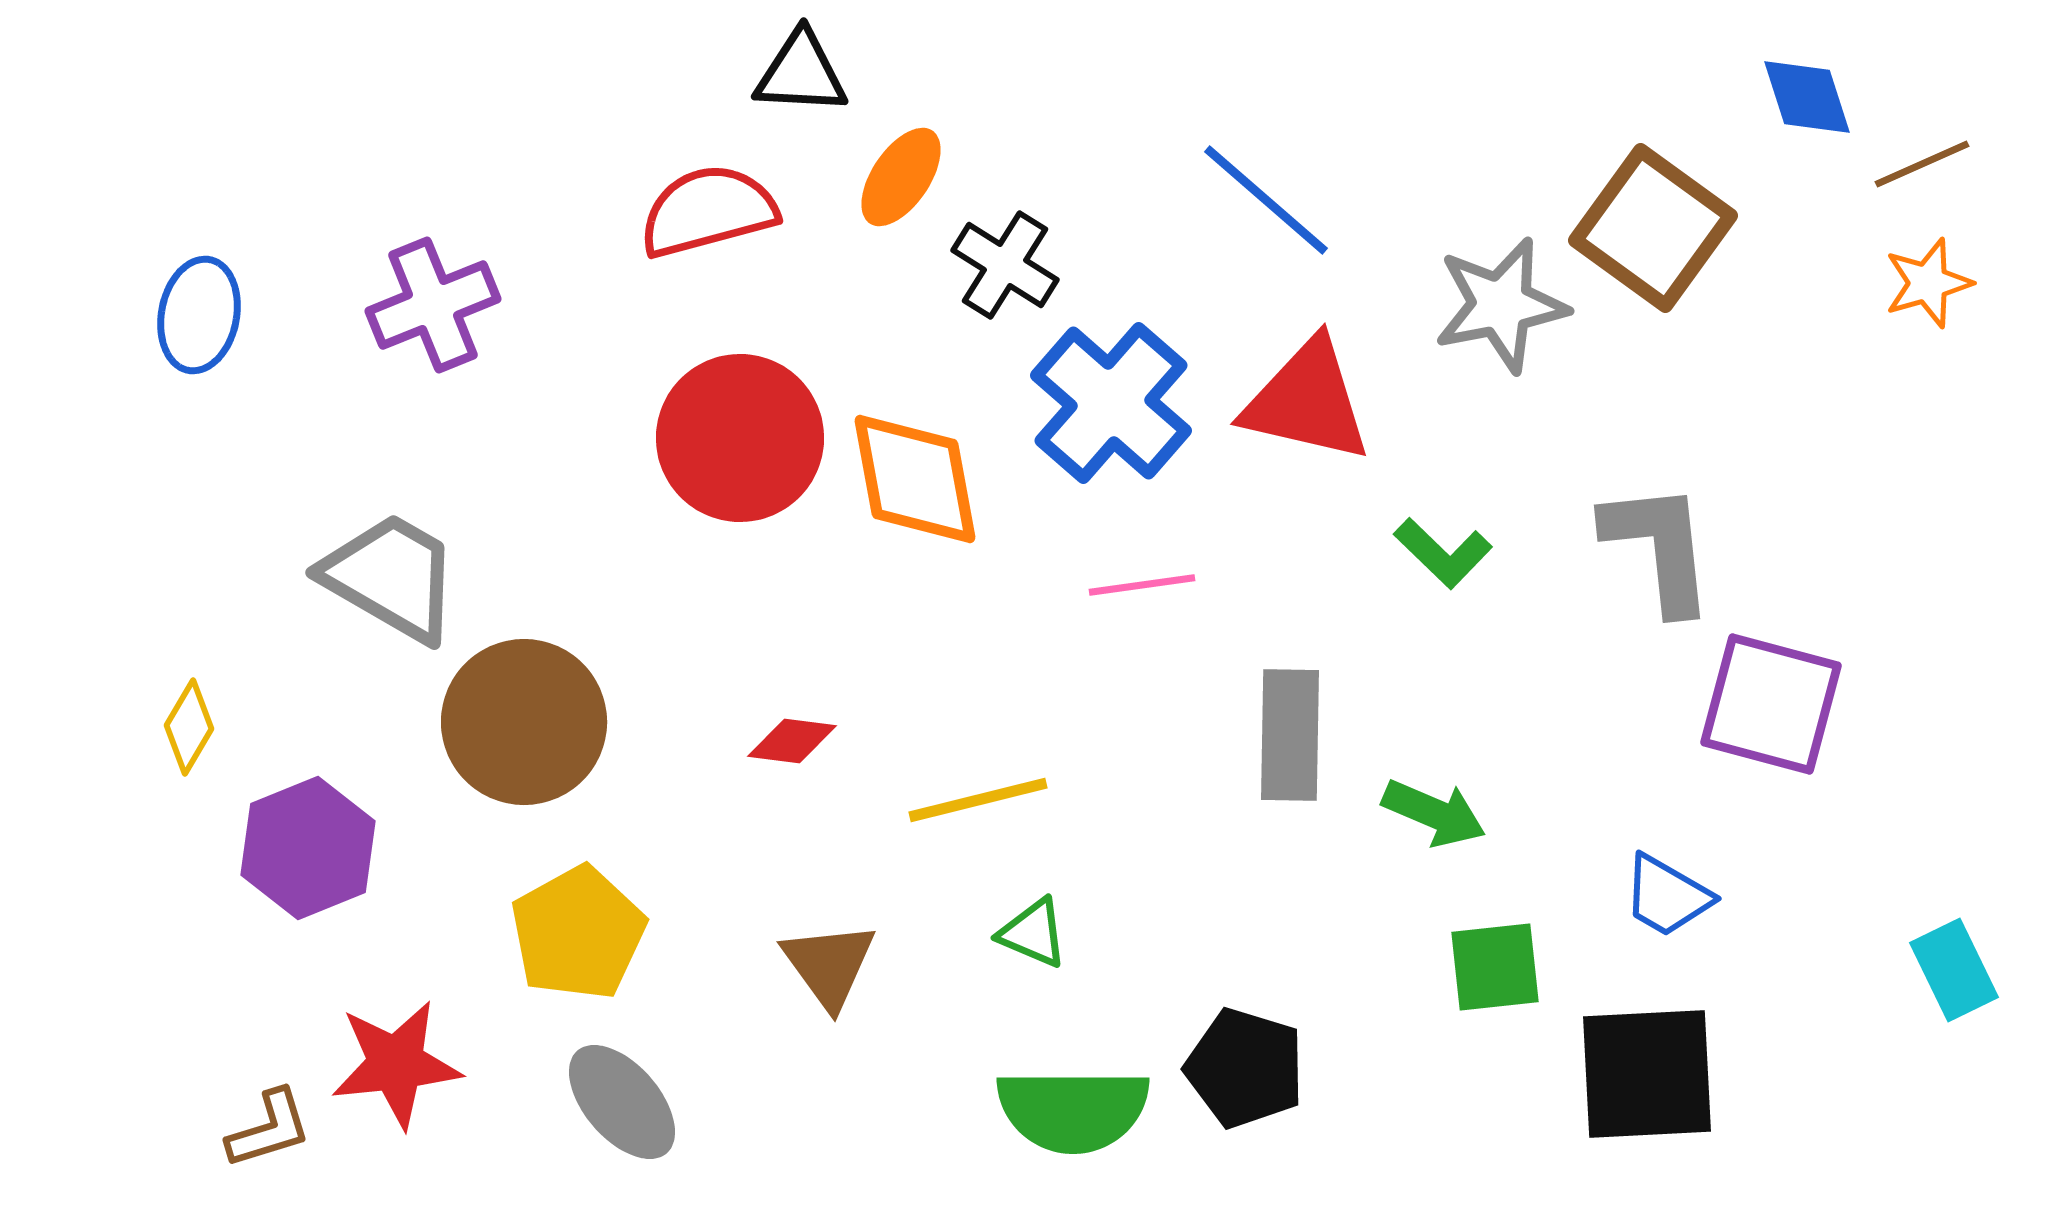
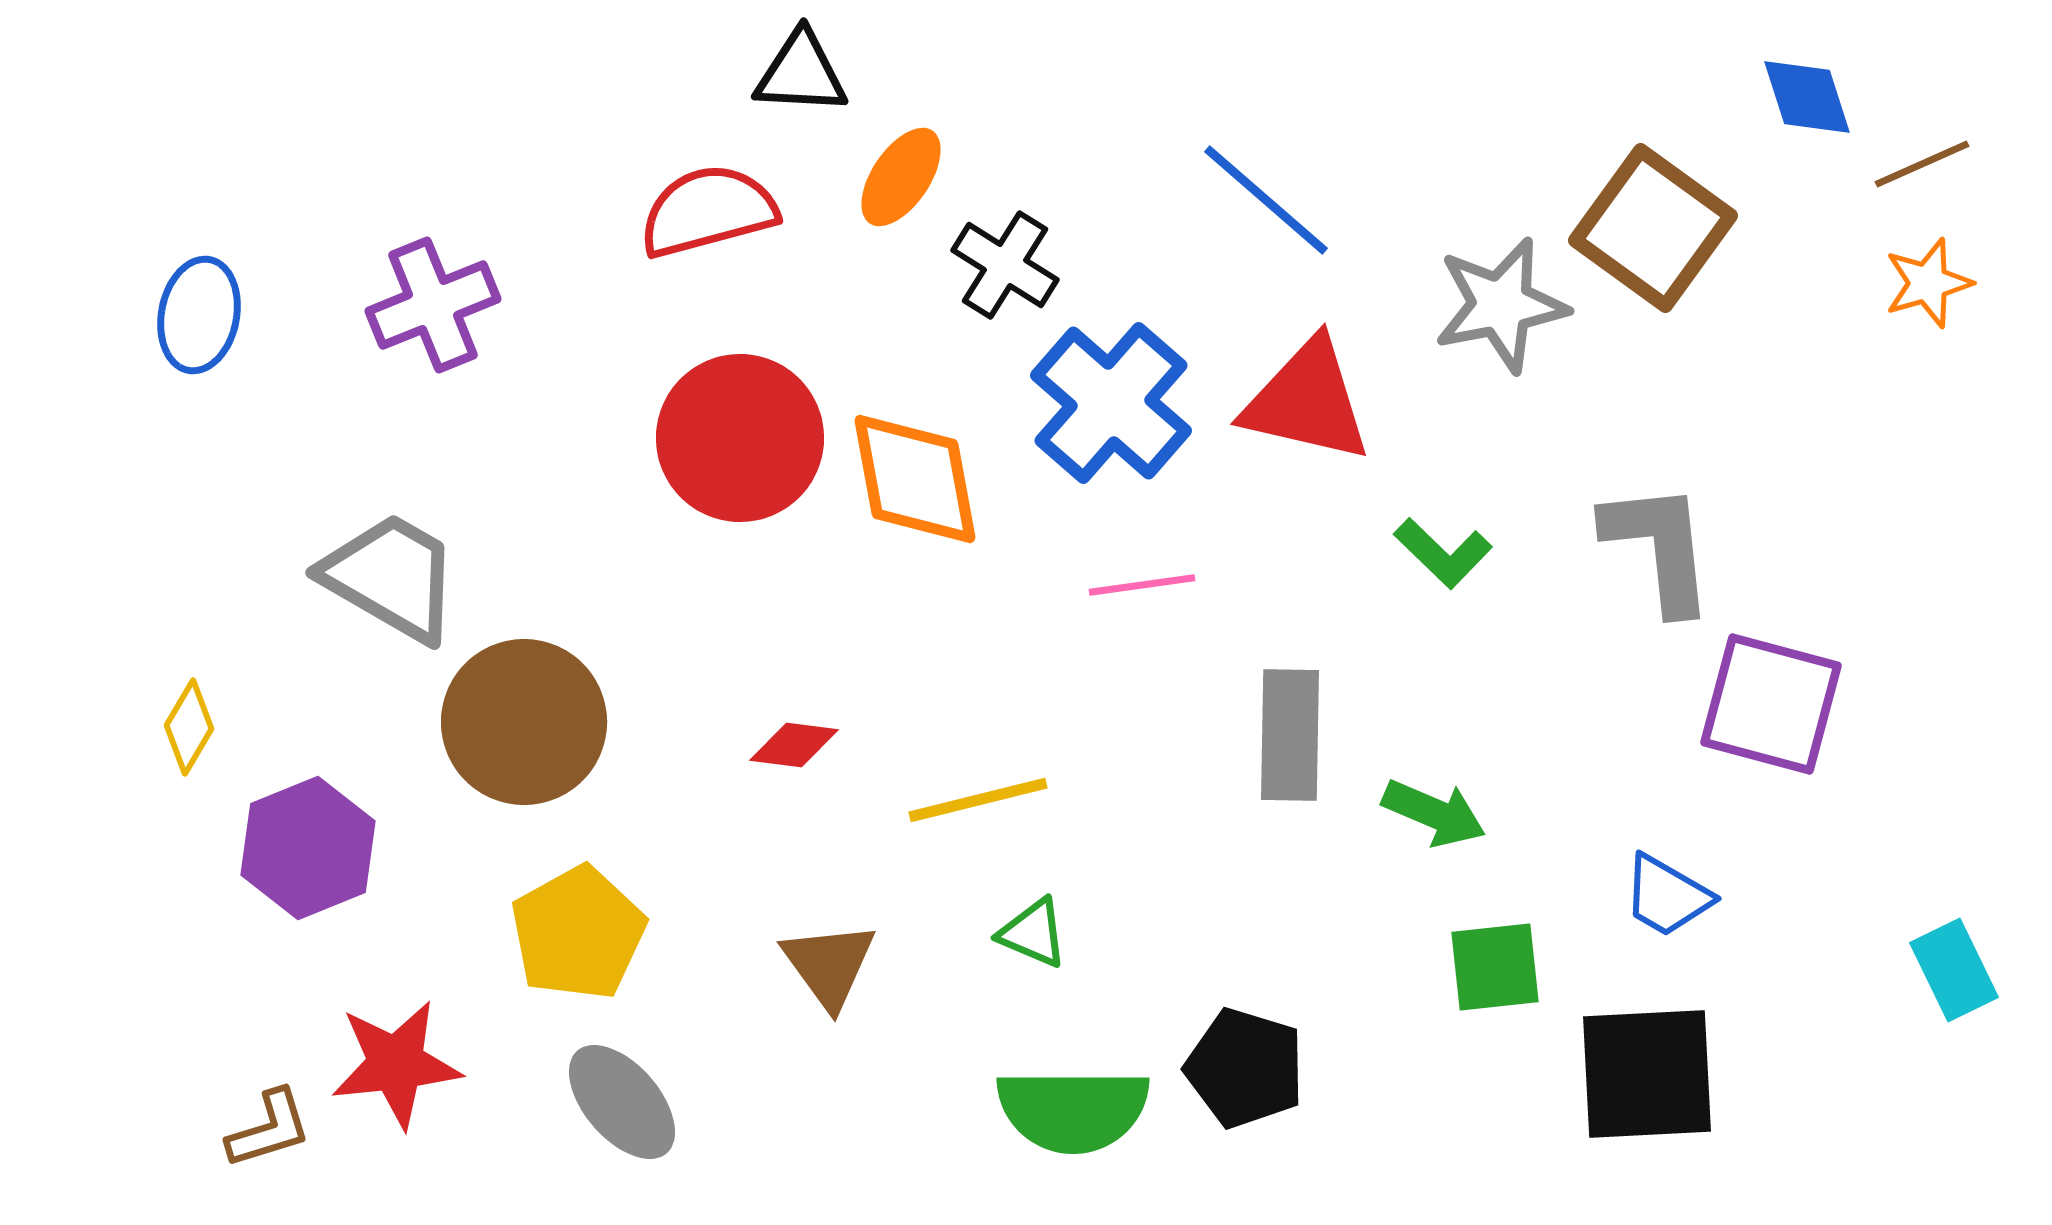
red diamond: moved 2 px right, 4 px down
